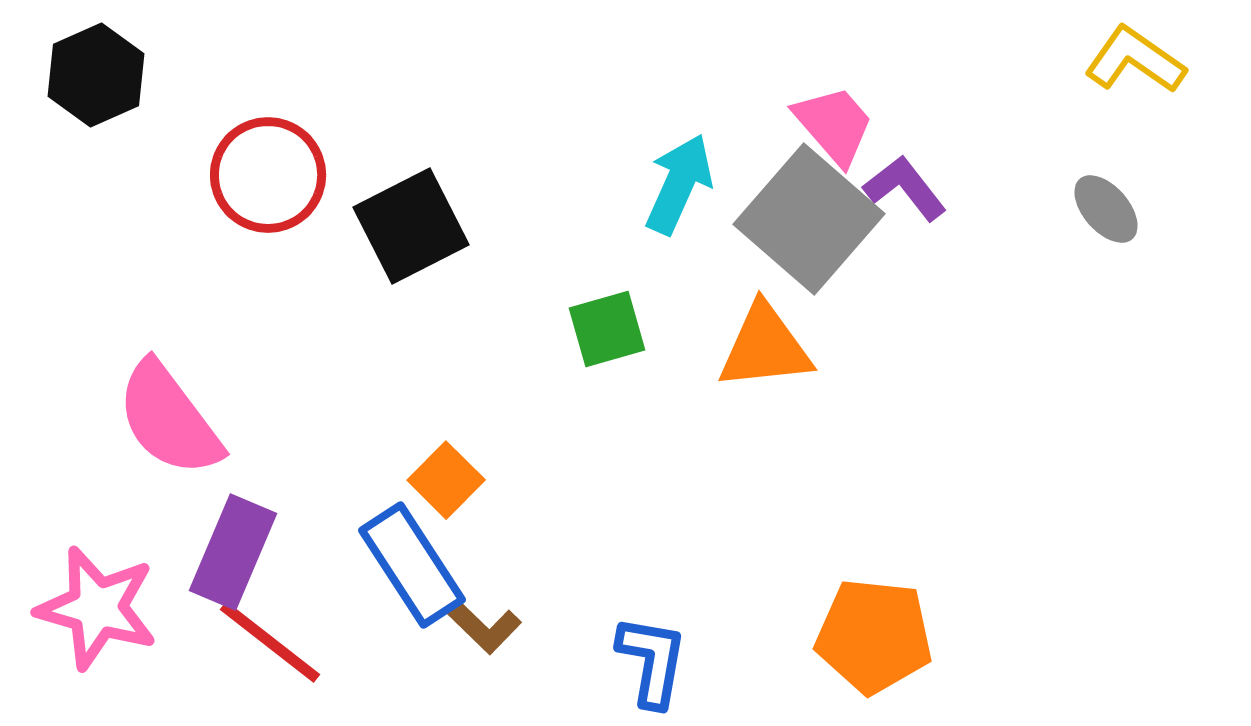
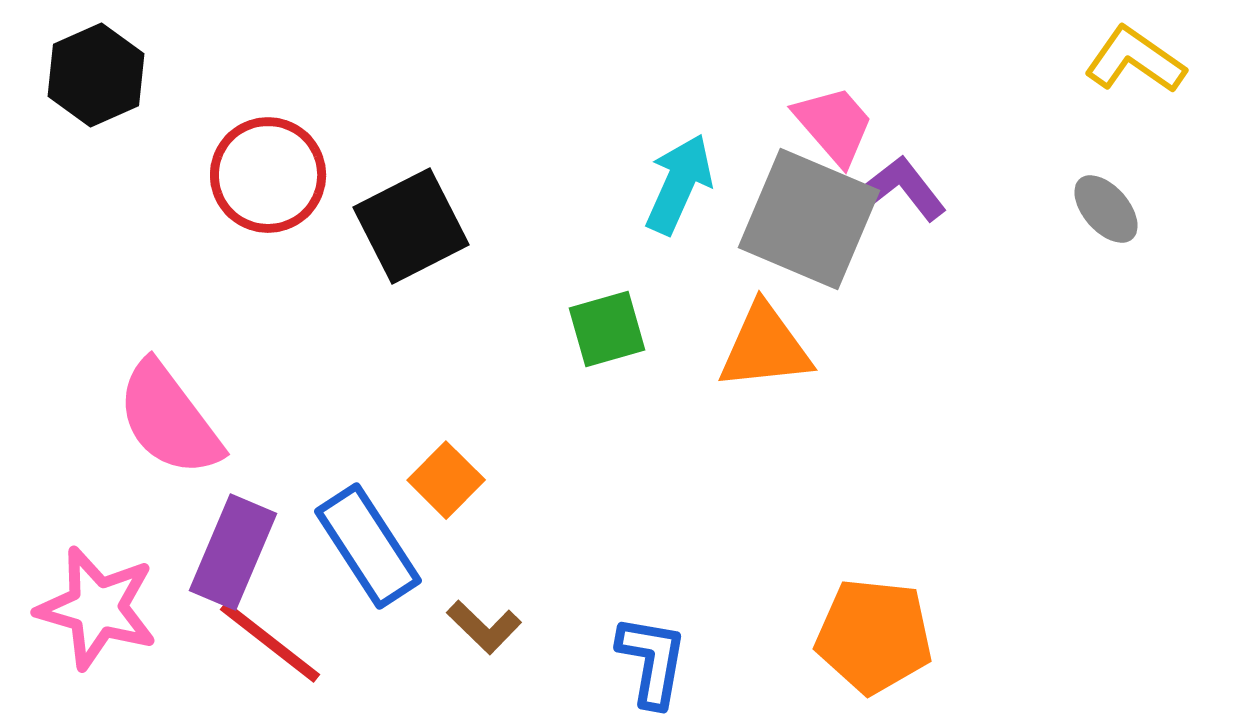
gray square: rotated 18 degrees counterclockwise
blue rectangle: moved 44 px left, 19 px up
